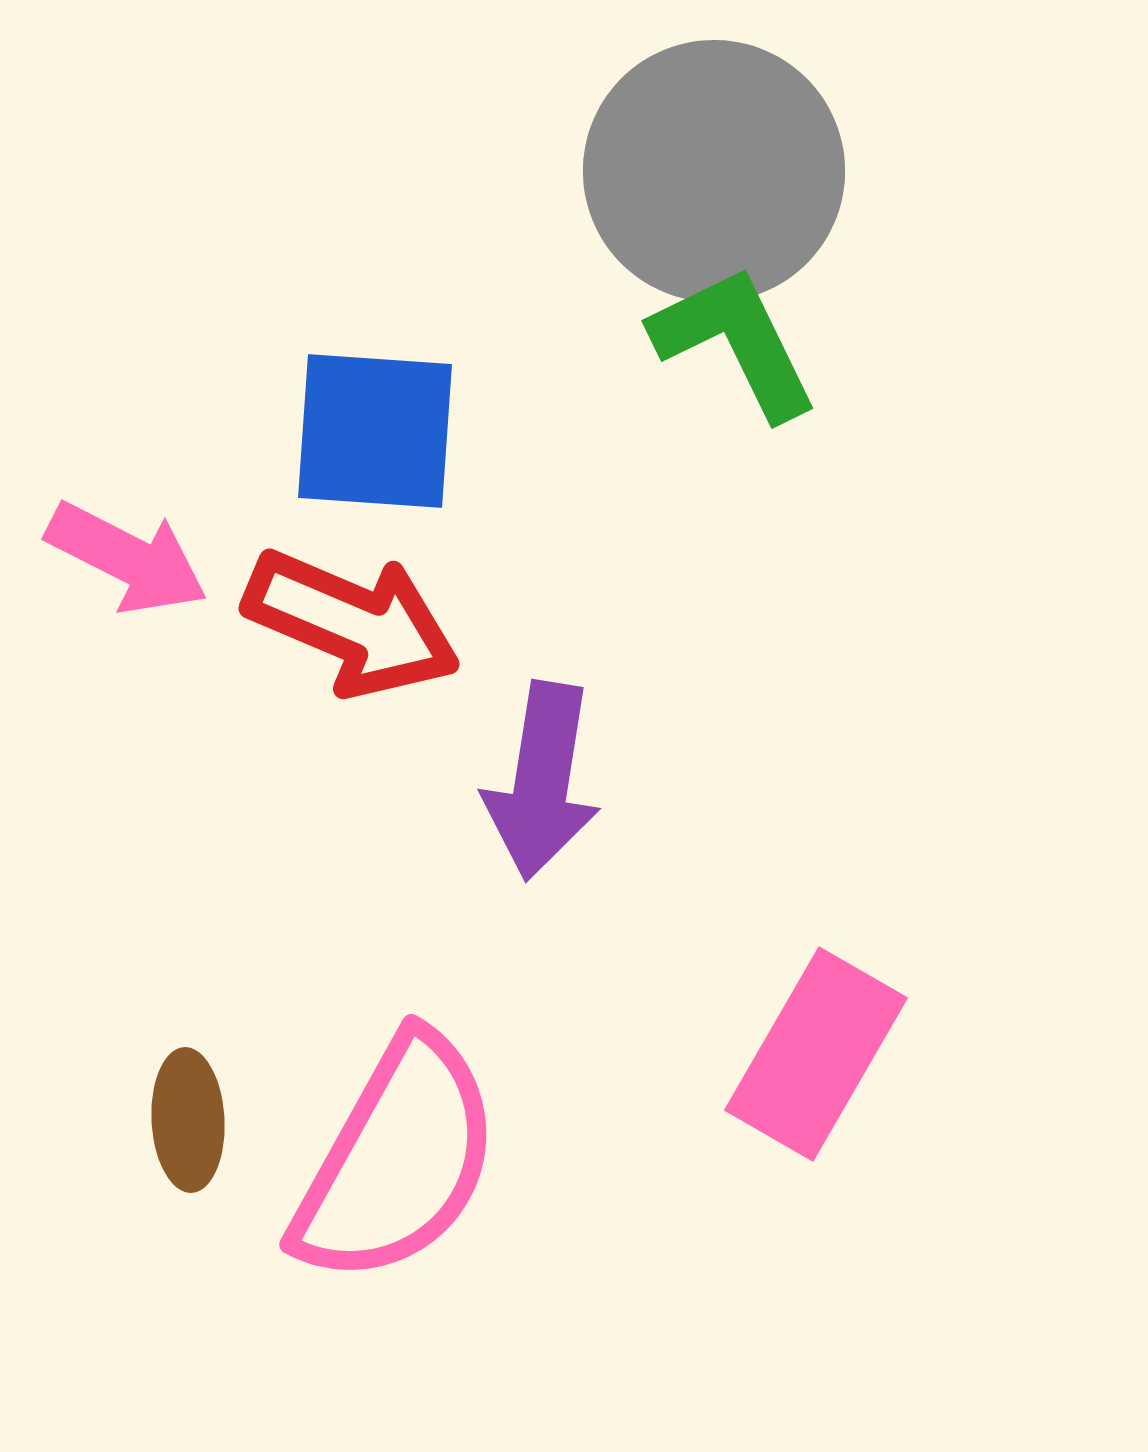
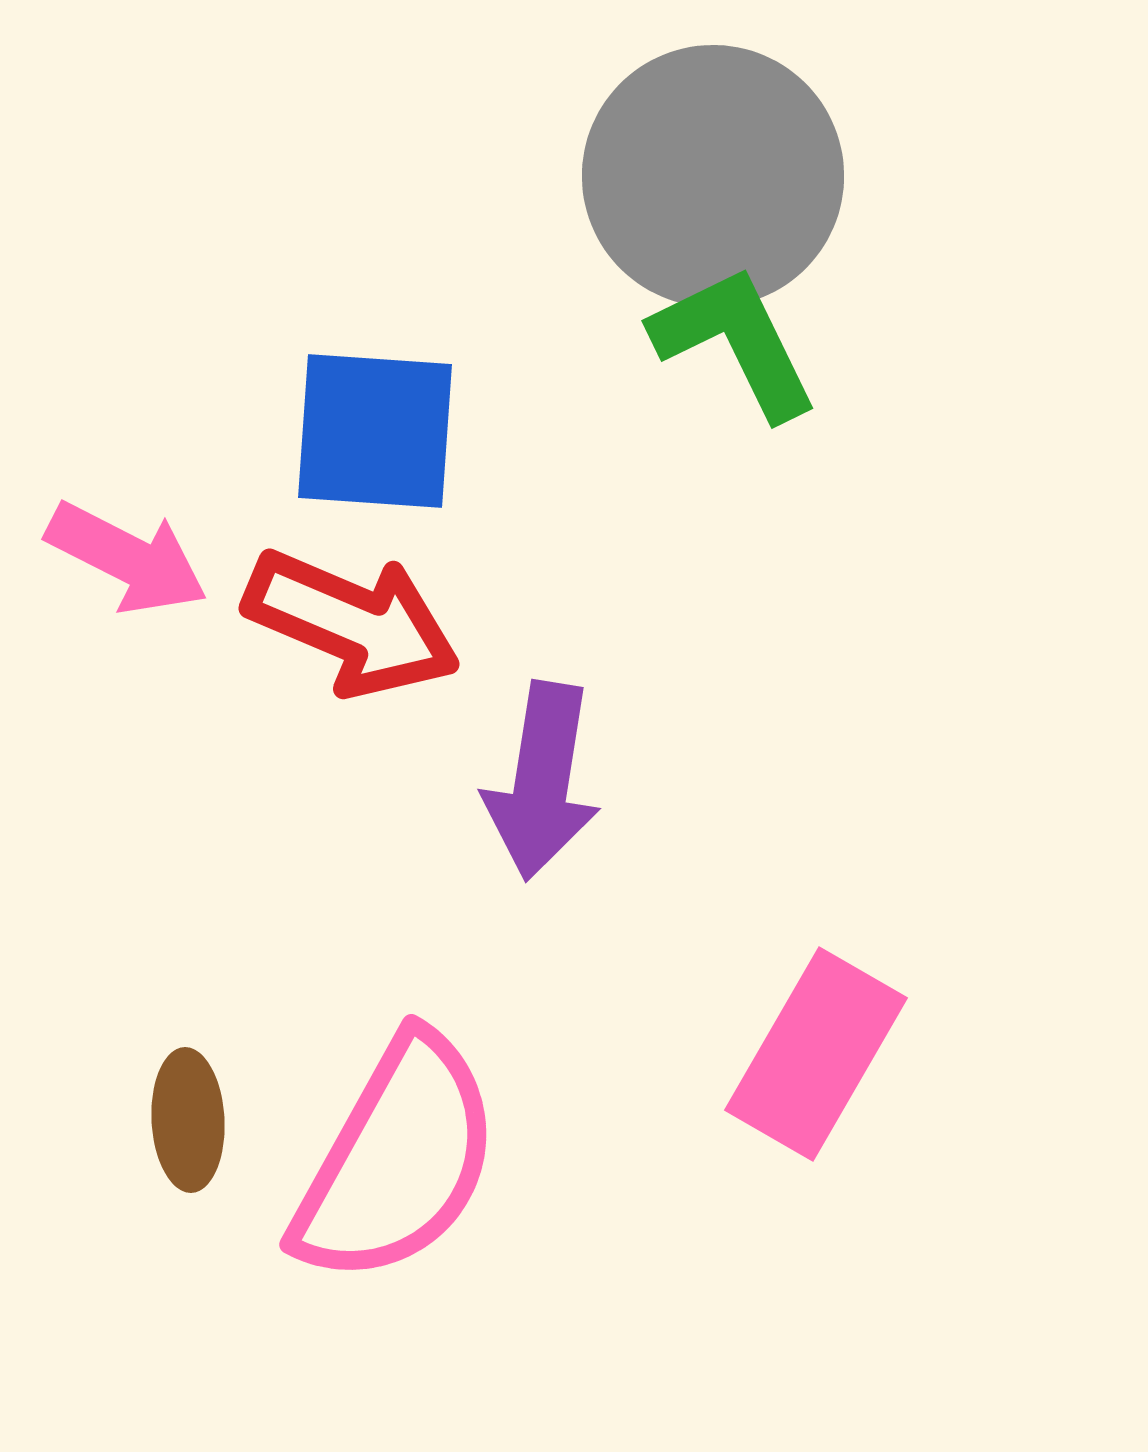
gray circle: moved 1 px left, 5 px down
